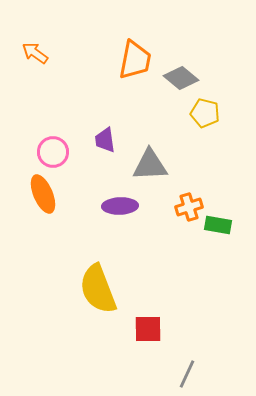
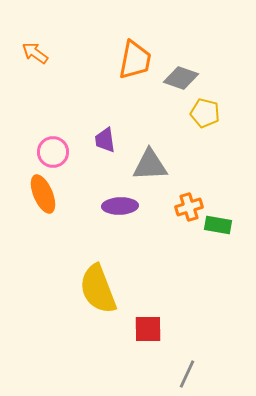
gray diamond: rotated 20 degrees counterclockwise
